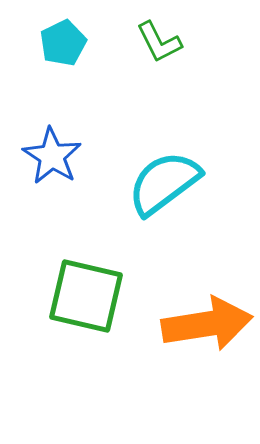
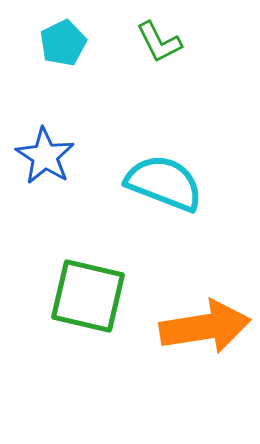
blue star: moved 7 px left
cyan semicircle: rotated 58 degrees clockwise
green square: moved 2 px right
orange arrow: moved 2 px left, 3 px down
